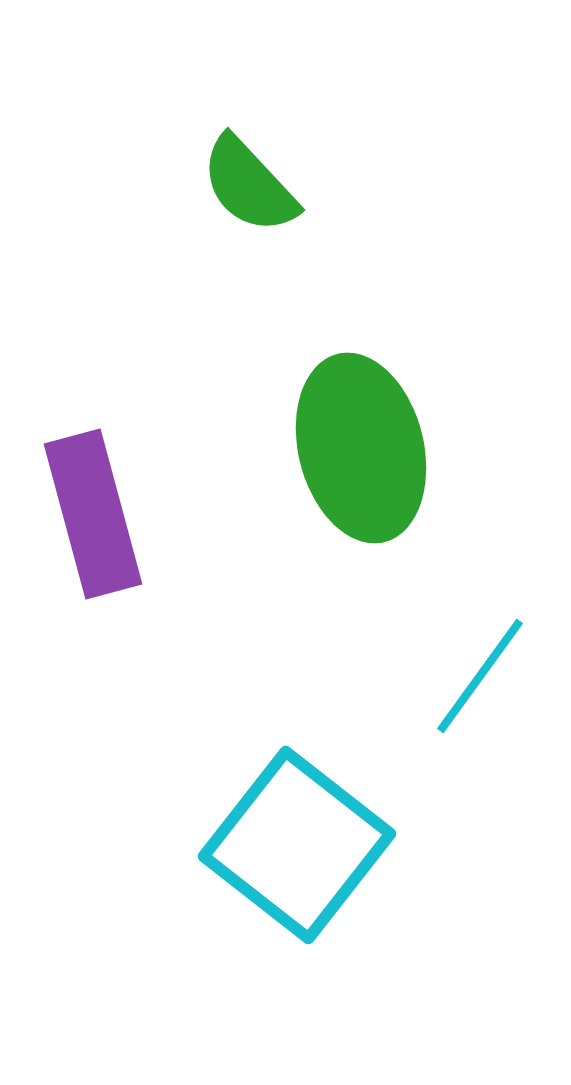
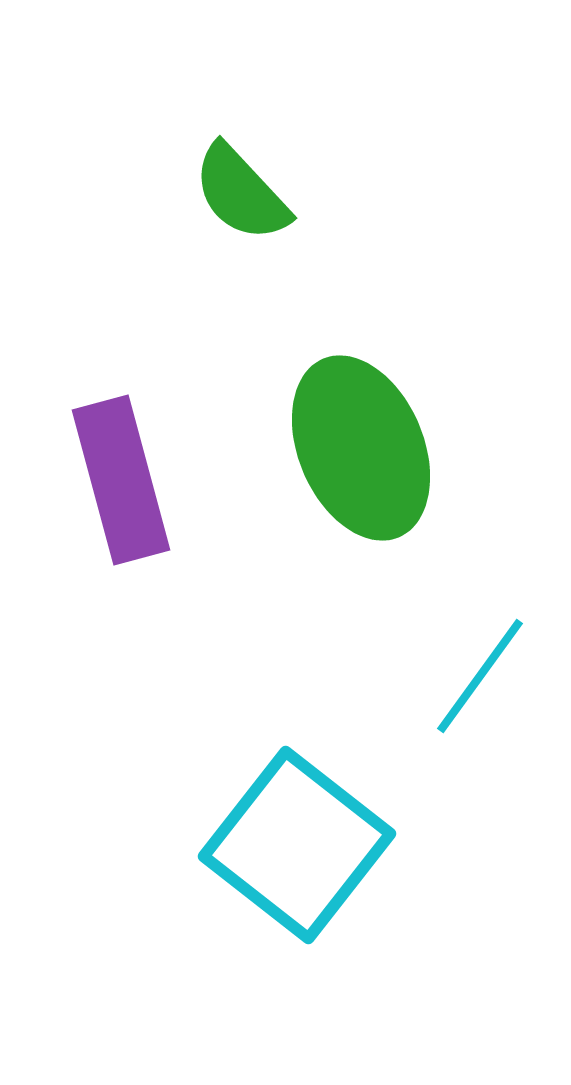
green semicircle: moved 8 px left, 8 px down
green ellipse: rotated 9 degrees counterclockwise
purple rectangle: moved 28 px right, 34 px up
